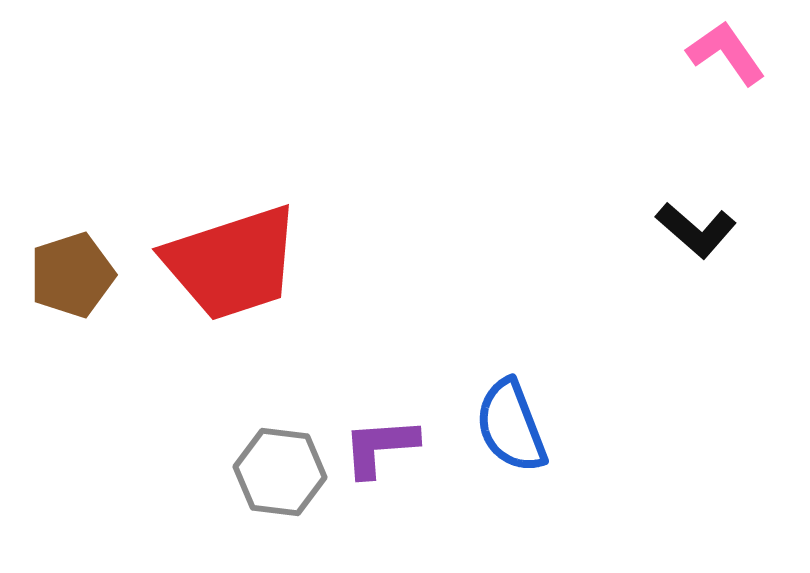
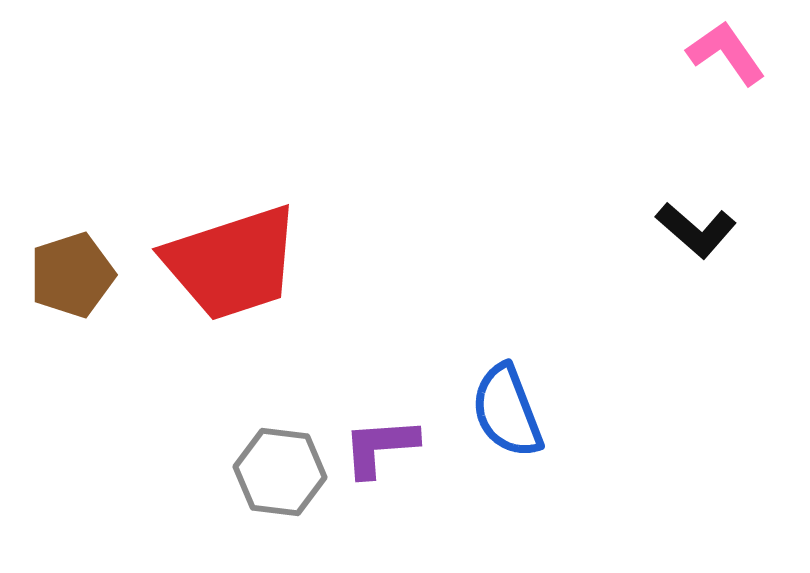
blue semicircle: moved 4 px left, 15 px up
